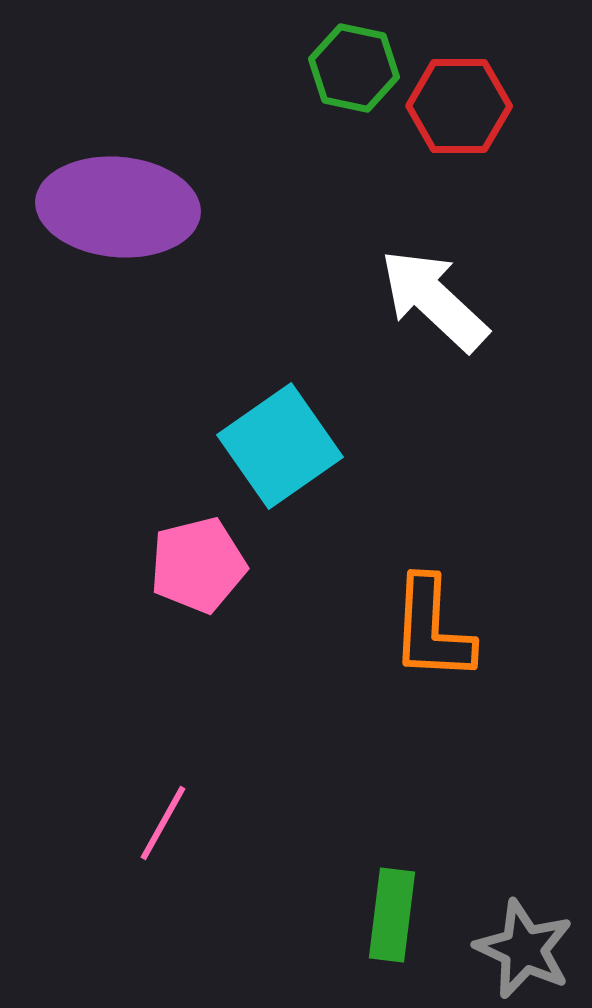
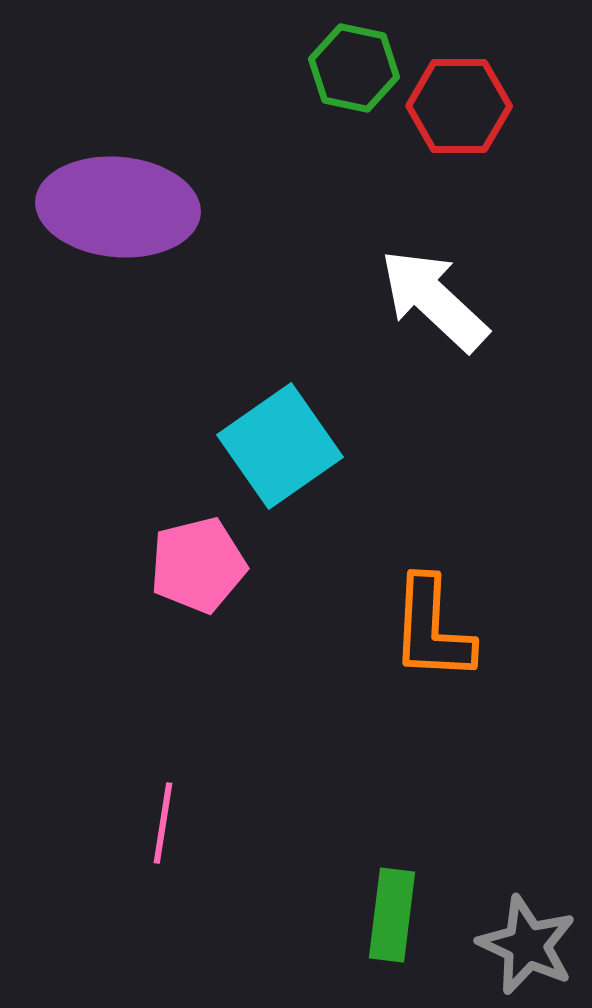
pink line: rotated 20 degrees counterclockwise
gray star: moved 3 px right, 4 px up
